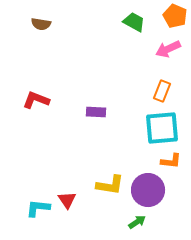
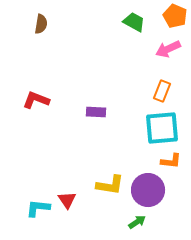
brown semicircle: rotated 90 degrees counterclockwise
